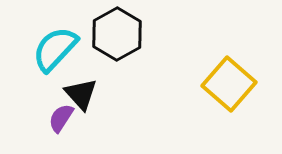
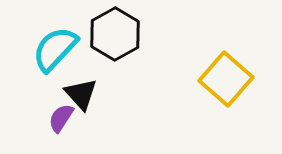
black hexagon: moved 2 px left
yellow square: moved 3 px left, 5 px up
